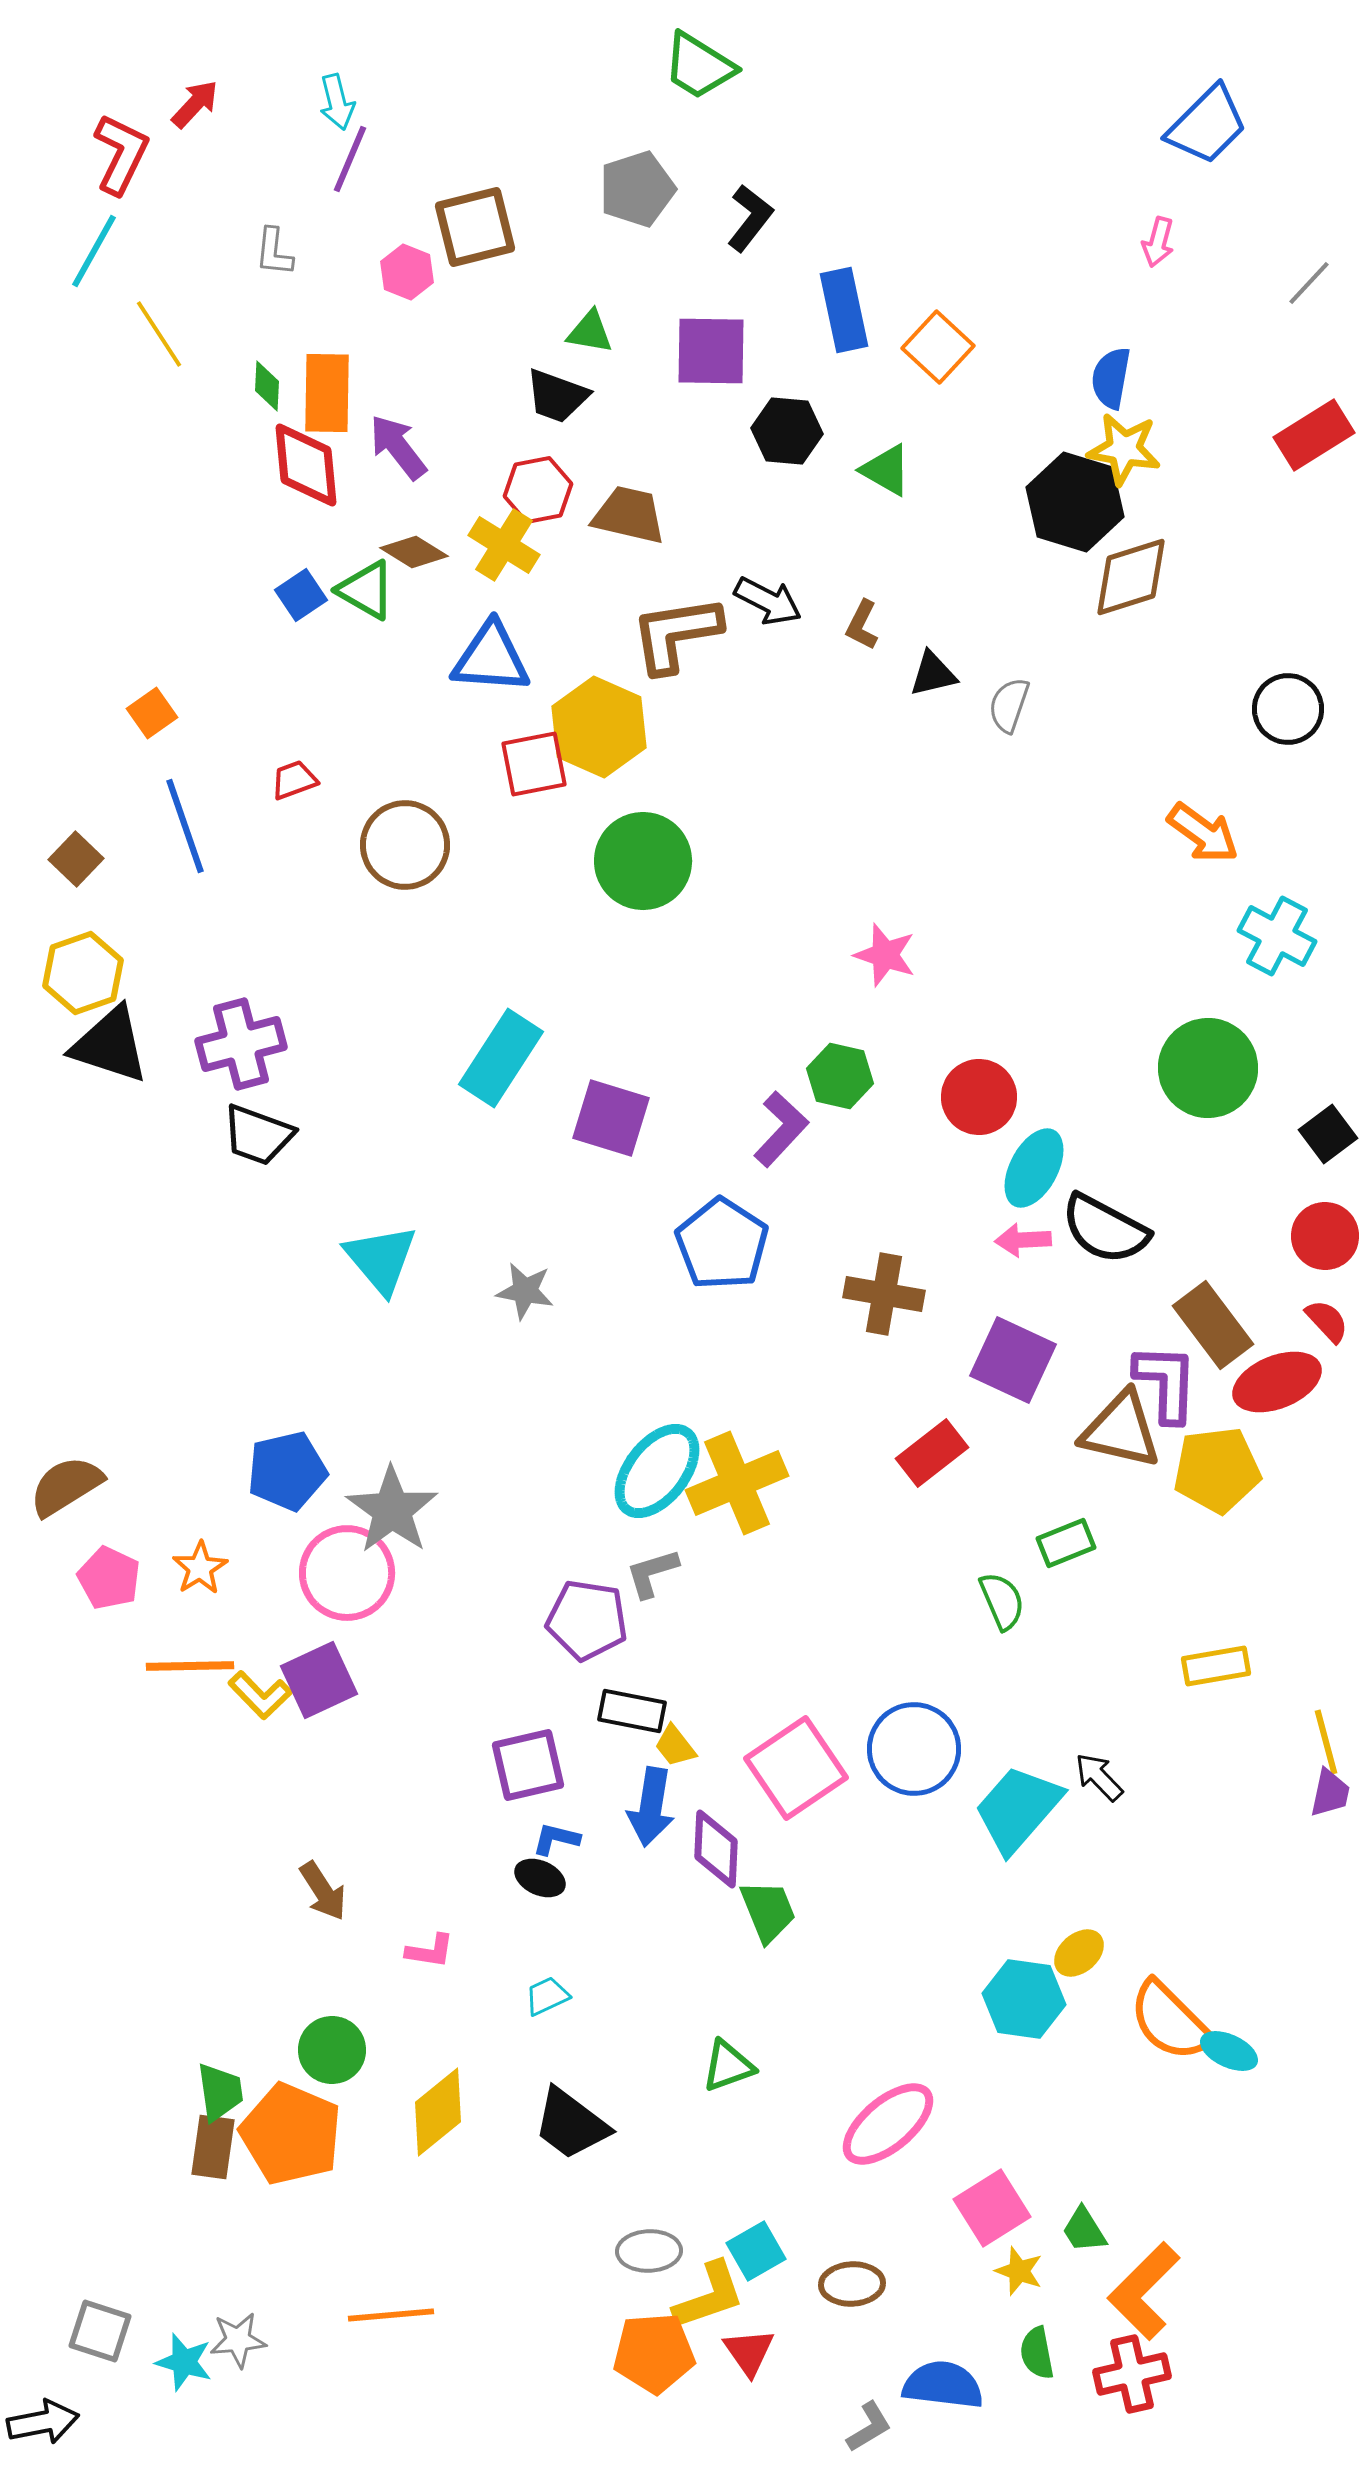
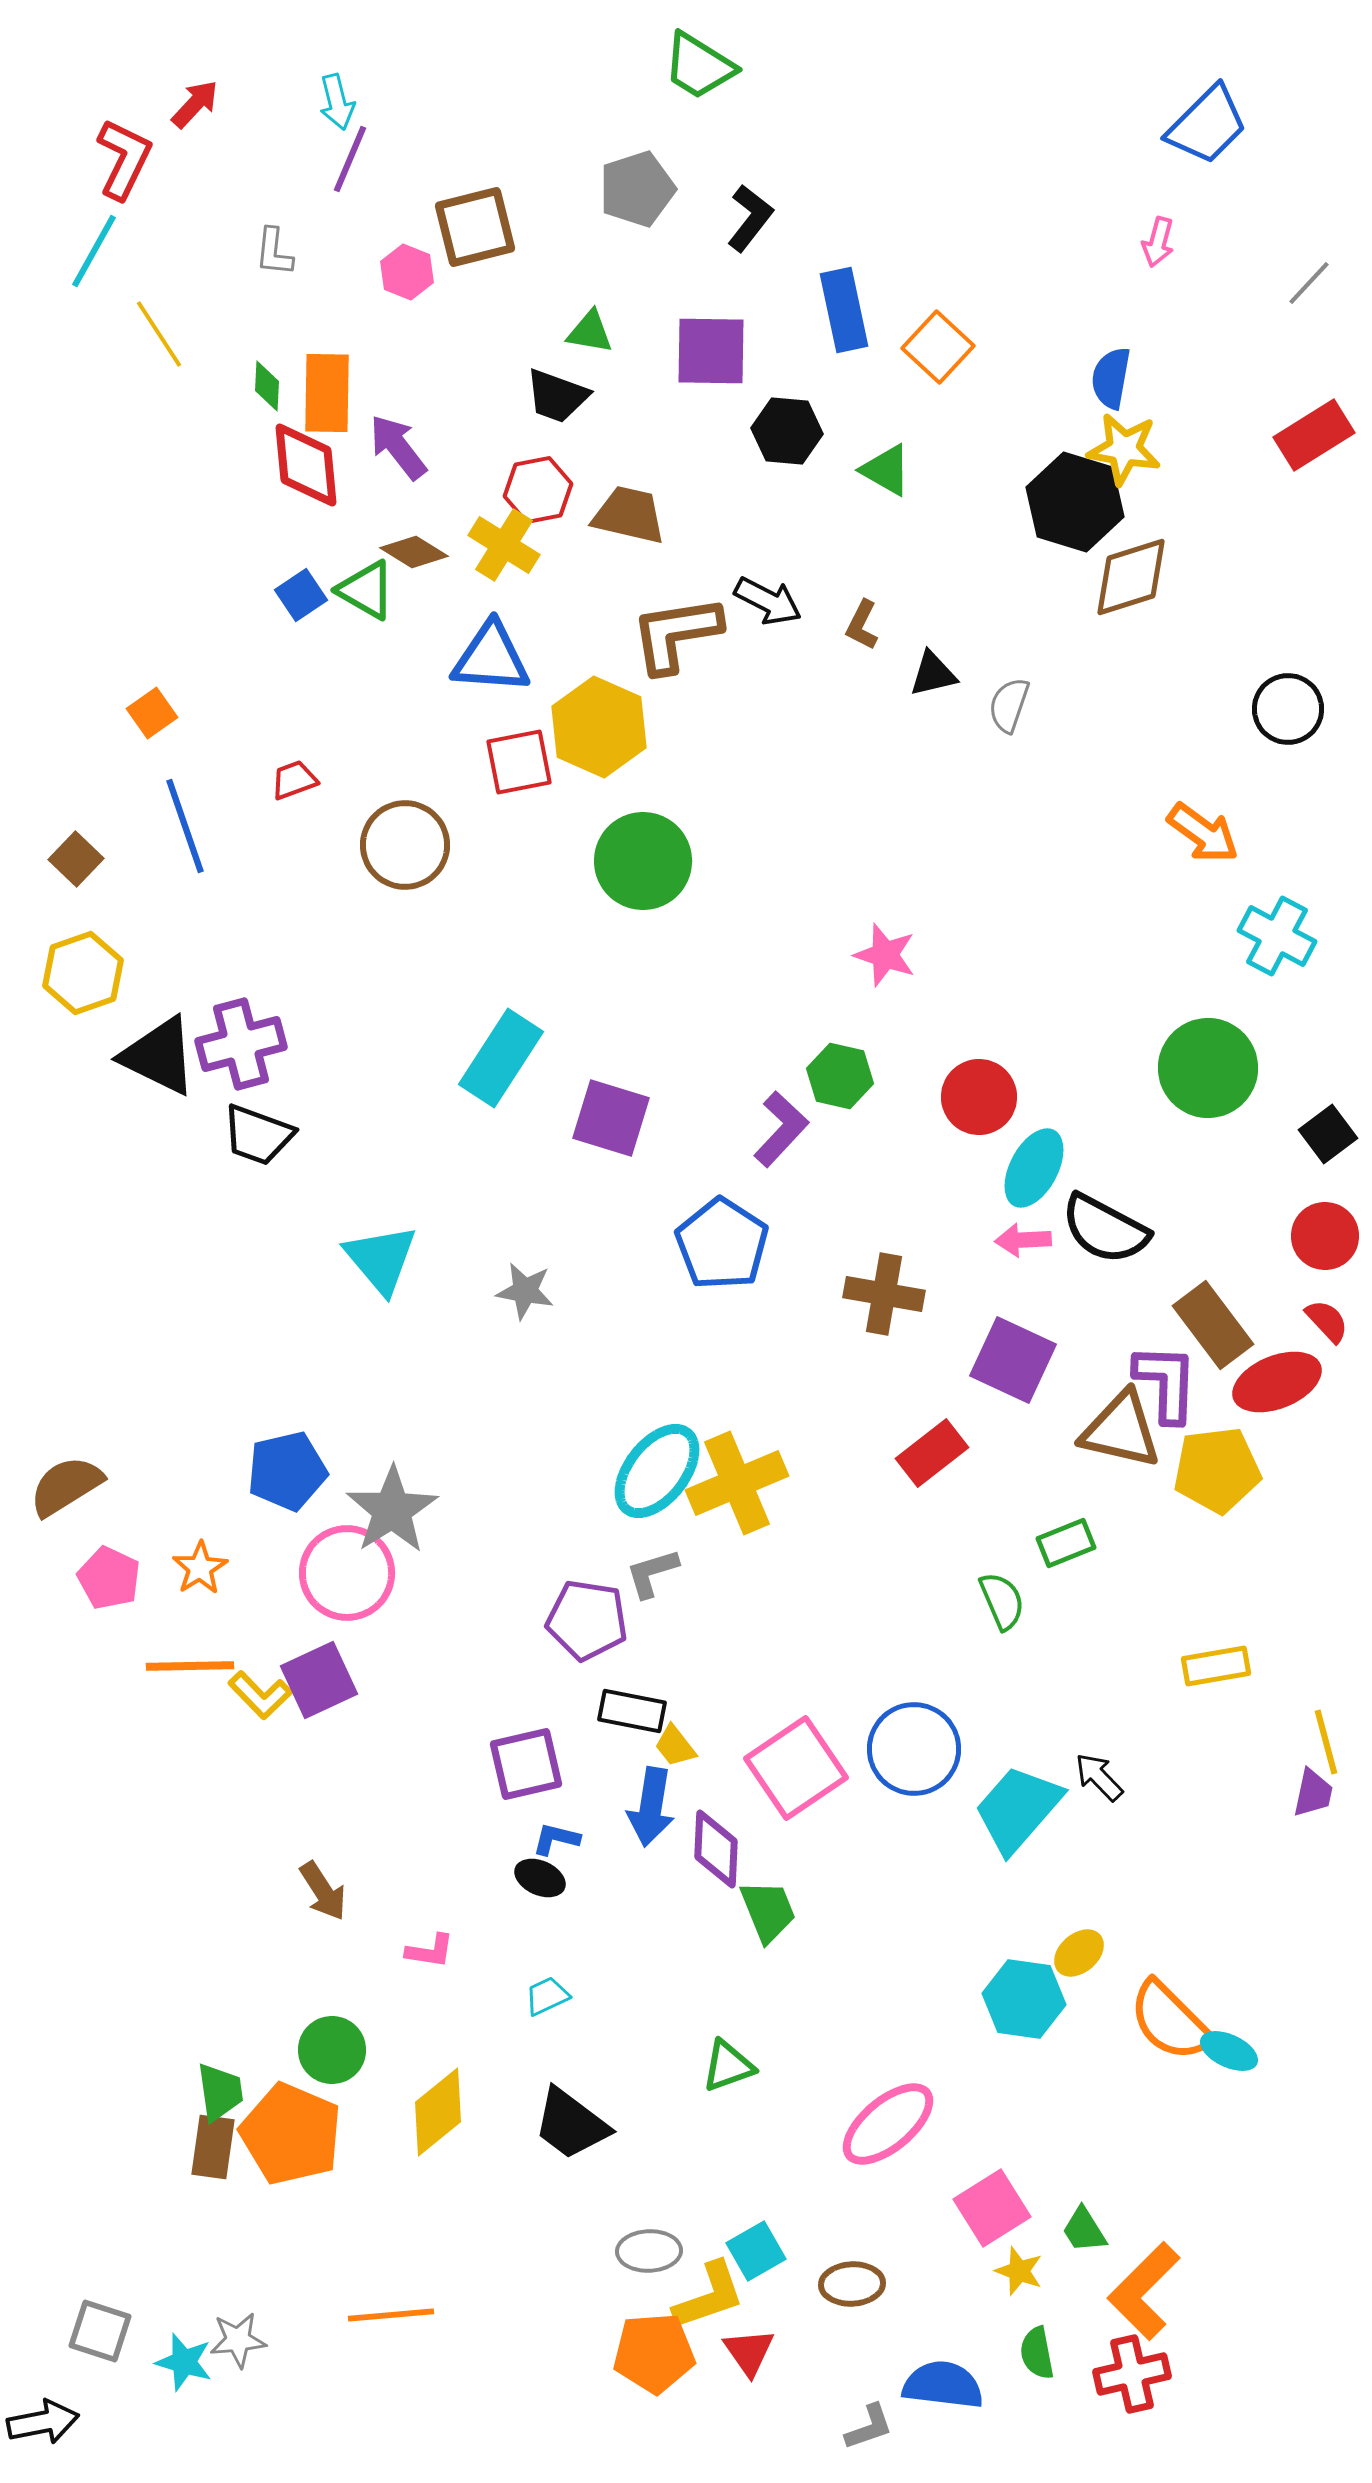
red L-shape at (121, 154): moved 3 px right, 5 px down
red square at (534, 764): moved 15 px left, 2 px up
black triangle at (110, 1045): moved 49 px right, 11 px down; rotated 8 degrees clockwise
gray star at (392, 1510): rotated 4 degrees clockwise
purple square at (528, 1765): moved 2 px left, 1 px up
purple trapezoid at (1330, 1793): moved 17 px left
gray L-shape at (869, 2427): rotated 12 degrees clockwise
